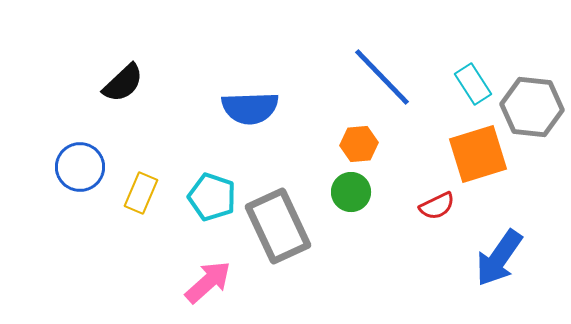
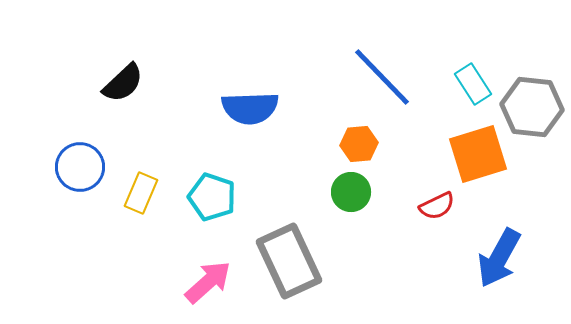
gray rectangle: moved 11 px right, 35 px down
blue arrow: rotated 6 degrees counterclockwise
